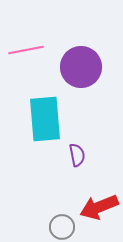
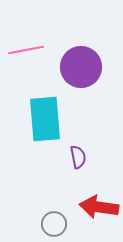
purple semicircle: moved 1 px right, 2 px down
red arrow: rotated 30 degrees clockwise
gray circle: moved 8 px left, 3 px up
